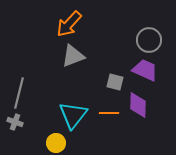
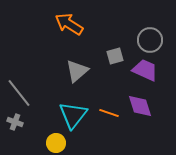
orange arrow: rotated 80 degrees clockwise
gray circle: moved 1 px right
gray triangle: moved 4 px right, 15 px down; rotated 20 degrees counterclockwise
gray square: moved 26 px up; rotated 30 degrees counterclockwise
gray line: rotated 52 degrees counterclockwise
purple diamond: moved 2 px right, 1 px down; rotated 20 degrees counterclockwise
orange line: rotated 18 degrees clockwise
